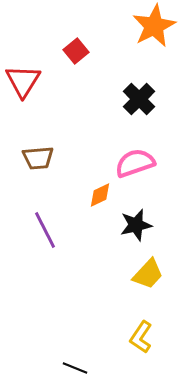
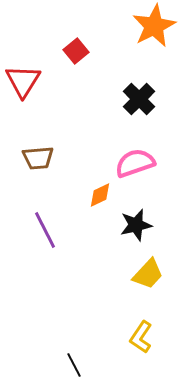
black line: moved 1 px left, 3 px up; rotated 40 degrees clockwise
